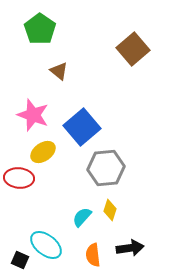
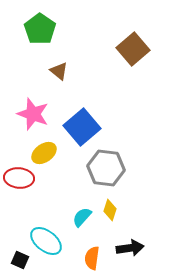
pink star: moved 1 px up
yellow ellipse: moved 1 px right, 1 px down
gray hexagon: rotated 12 degrees clockwise
cyan ellipse: moved 4 px up
orange semicircle: moved 1 px left, 3 px down; rotated 15 degrees clockwise
